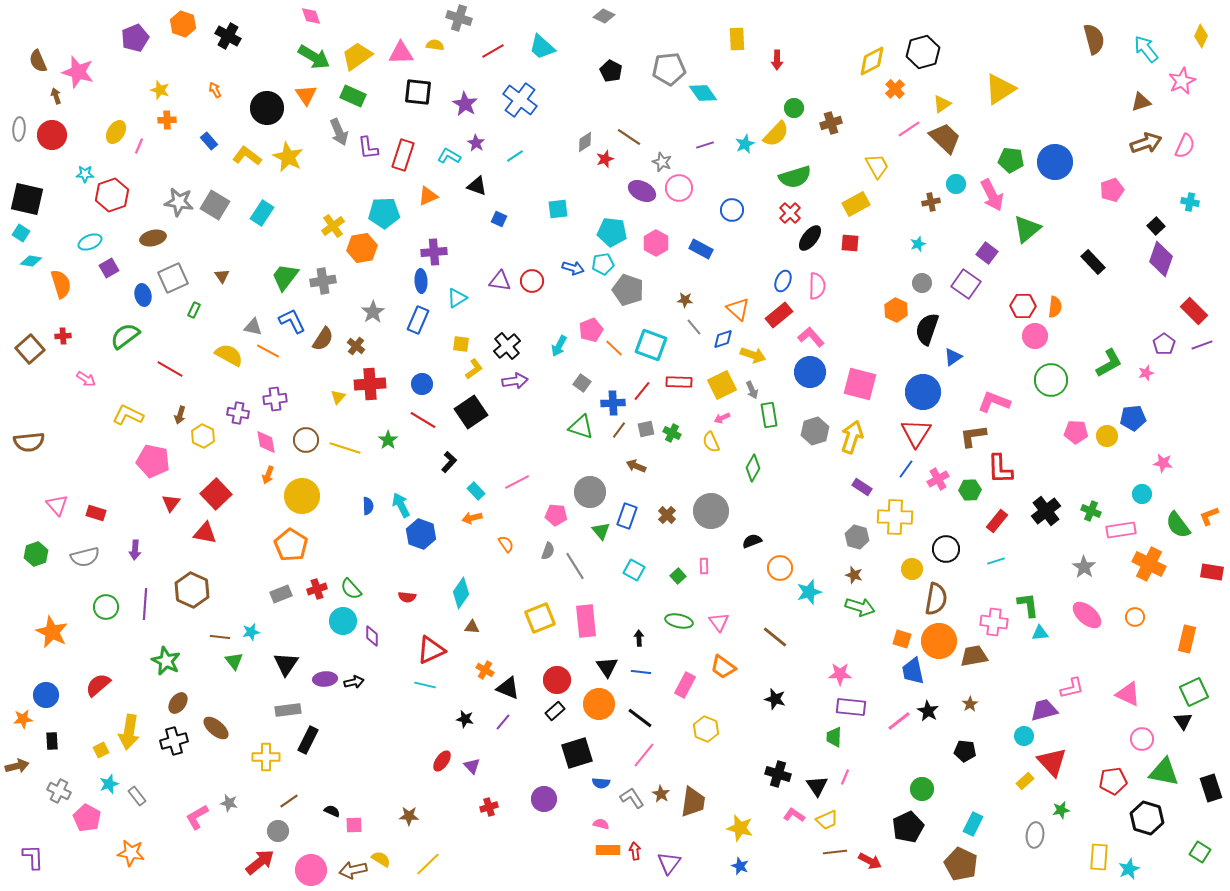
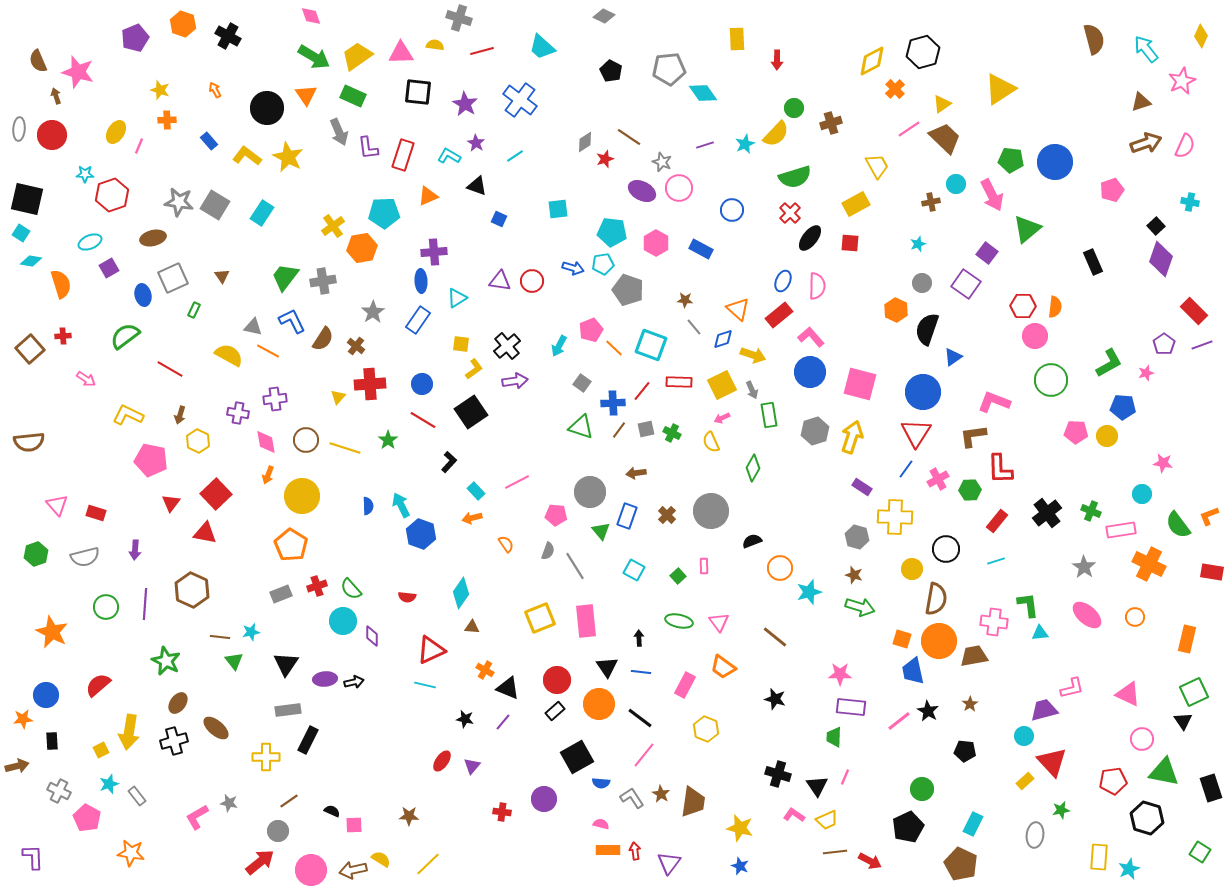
red line at (493, 51): moved 11 px left; rotated 15 degrees clockwise
black rectangle at (1093, 262): rotated 20 degrees clockwise
blue rectangle at (418, 320): rotated 12 degrees clockwise
blue pentagon at (1133, 418): moved 10 px left, 11 px up; rotated 10 degrees clockwise
yellow hexagon at (203, 436): moved 5 px left, 5 px down
pink pentagon at (153, 461): moved 2 px left, 1 px up
brown arrow at (636, 466): moved 7 px down; rotated 30 degrees counterclockwise
black cross at (1046, 511): moved 1 px right, 2 px down
red cross at (317, 589): moved 3 px up
black square at (577, 753): moved 4 px down; rotated 12 degrees counterclockwise
purple triangle at (472, 766): rotated 24 degrees clockwise
red cross at (489, 807): moved 13 px right, 5 px down; rotated 24 degrees clockwise
